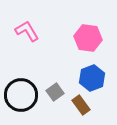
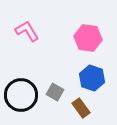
blue hexagon: rotated 20 degrees counterclockwise
gray square: rotated 24 degrees counterclockwise
brown rectangle: moved 3 px down
